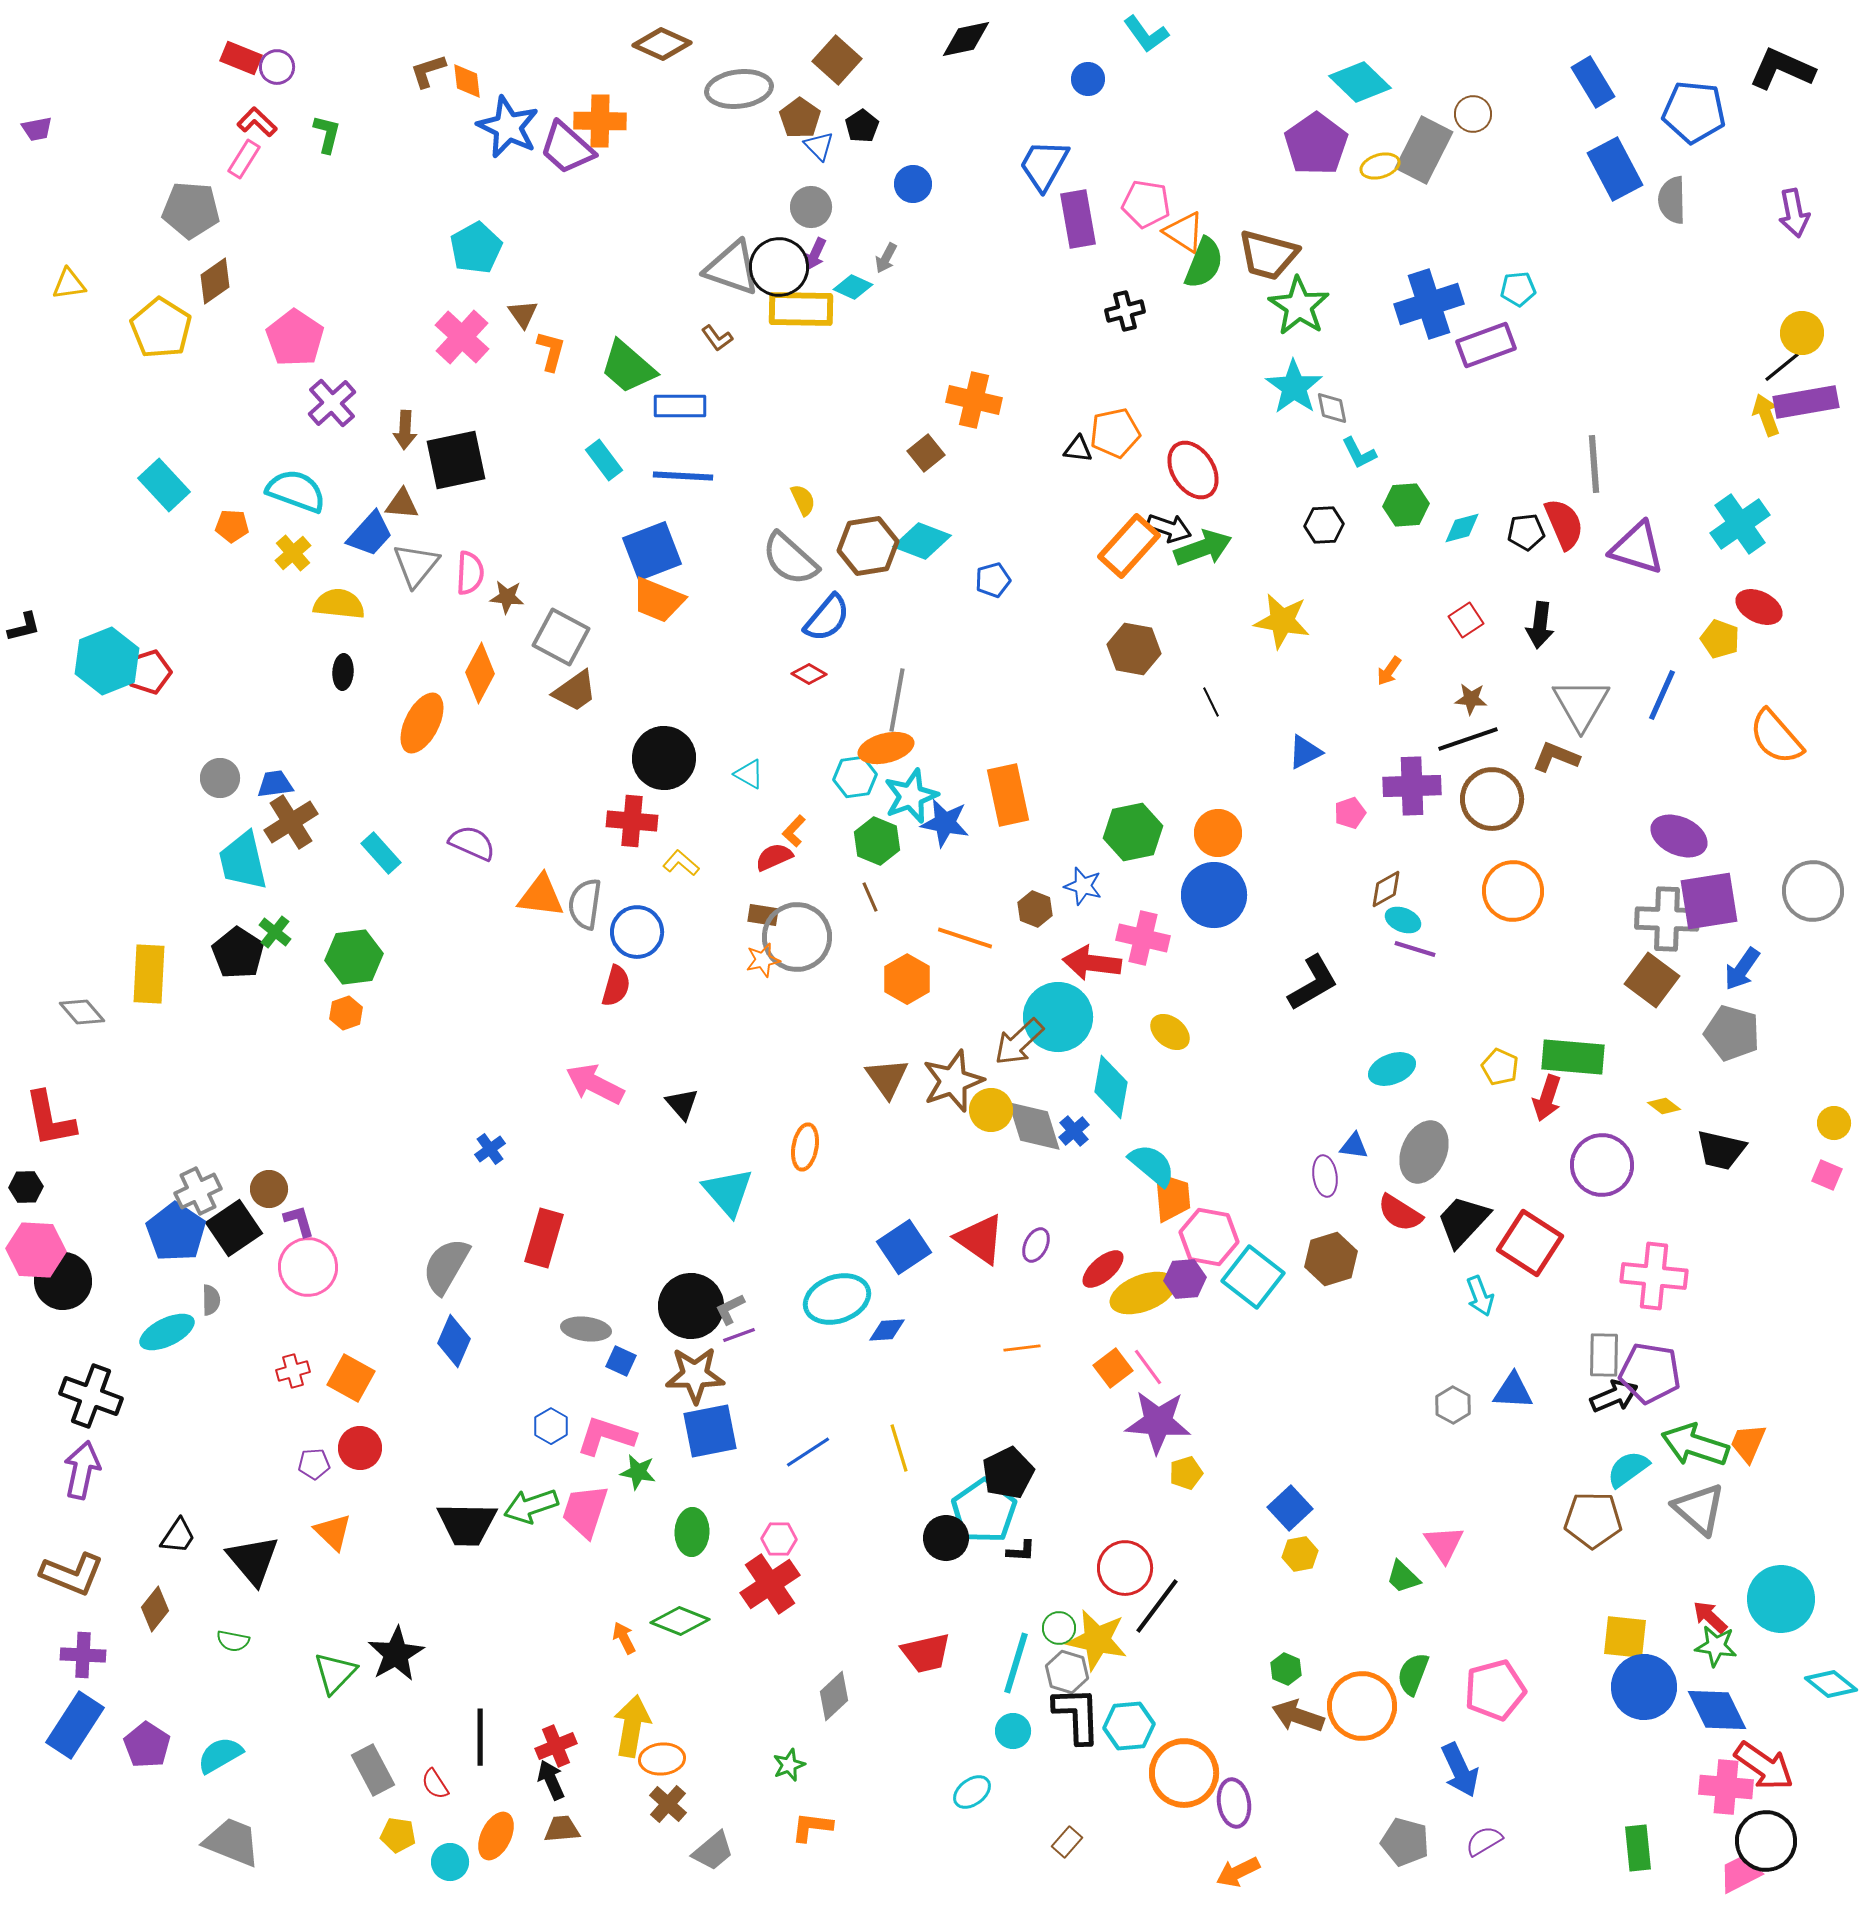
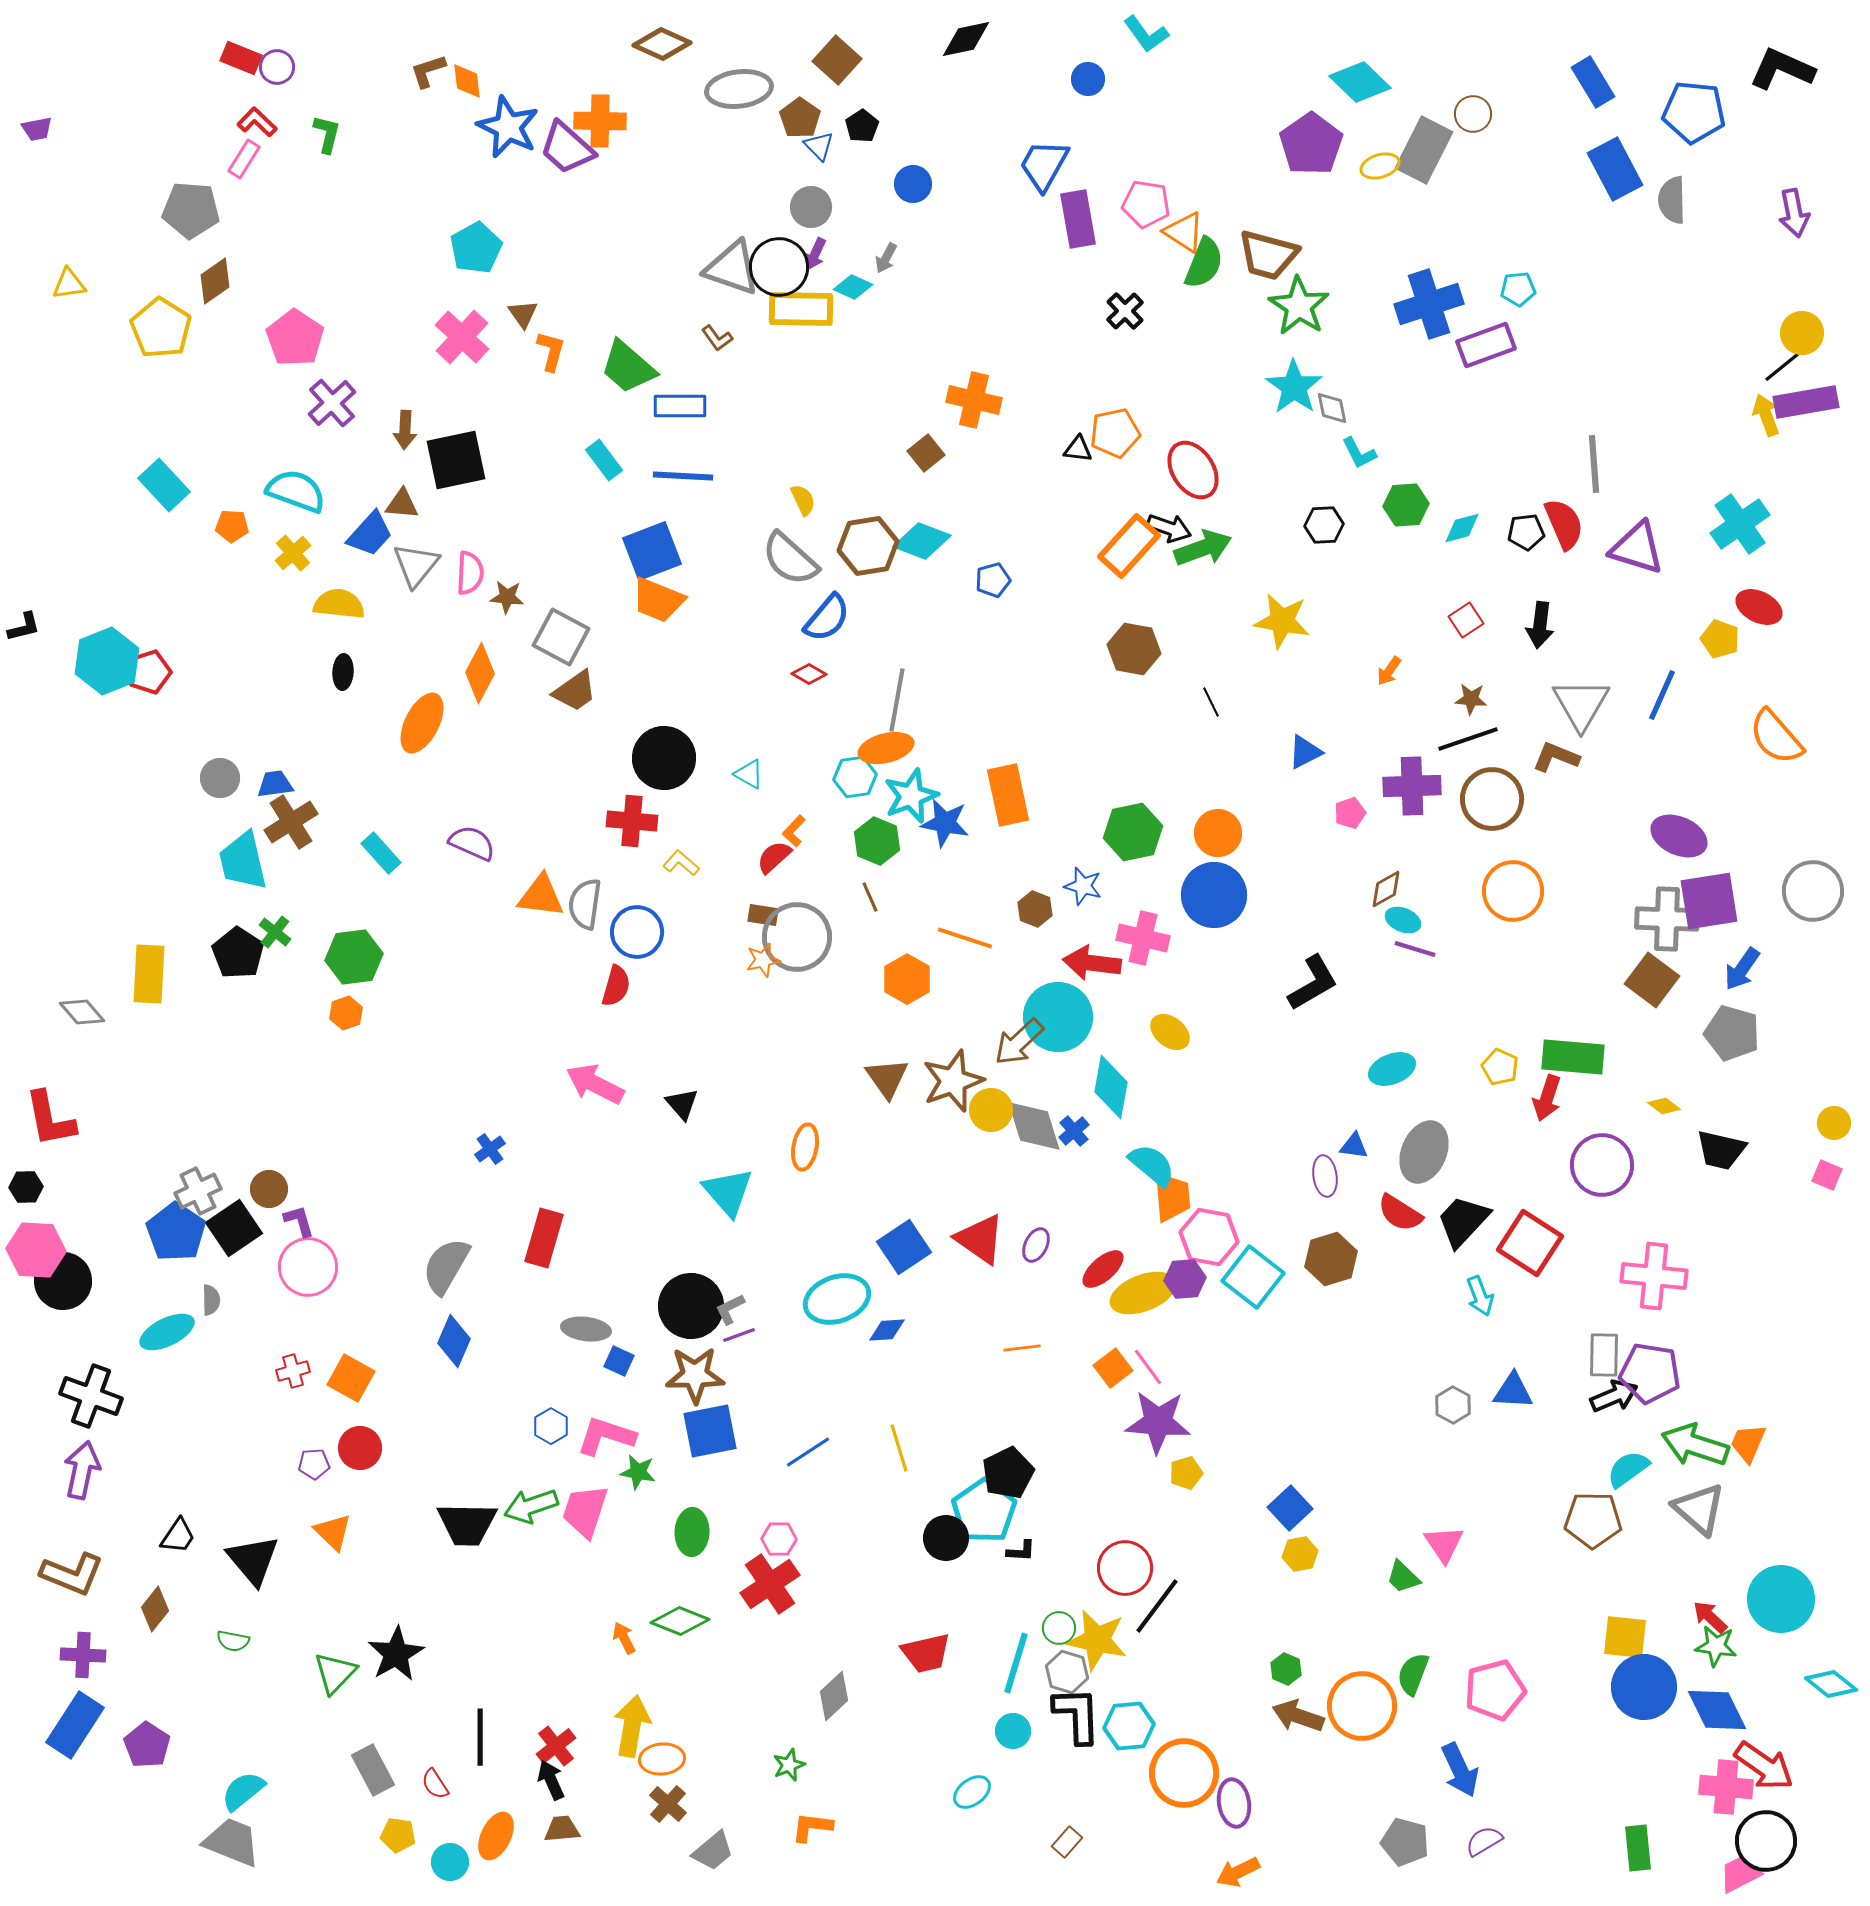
purple pentagon at (1316, 144): moved 5 px left
black cross at (1125, 311): rotated 30 degrees counterclockwise
red semicircle at (774, 857): rotated 18 degrees counterclockwise
blue square at (621, 1361): moved 2 px left
red cross at (556, 1746): rotated 15 degrees counterclockwise
cyan semicircle at (220, 1755): moved 23 px right, 36 px down; rotated 9 degrees counterclockwise
